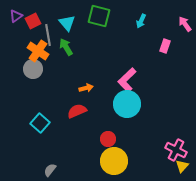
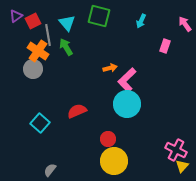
orange arrow: moved 24 px right, 20 px up
